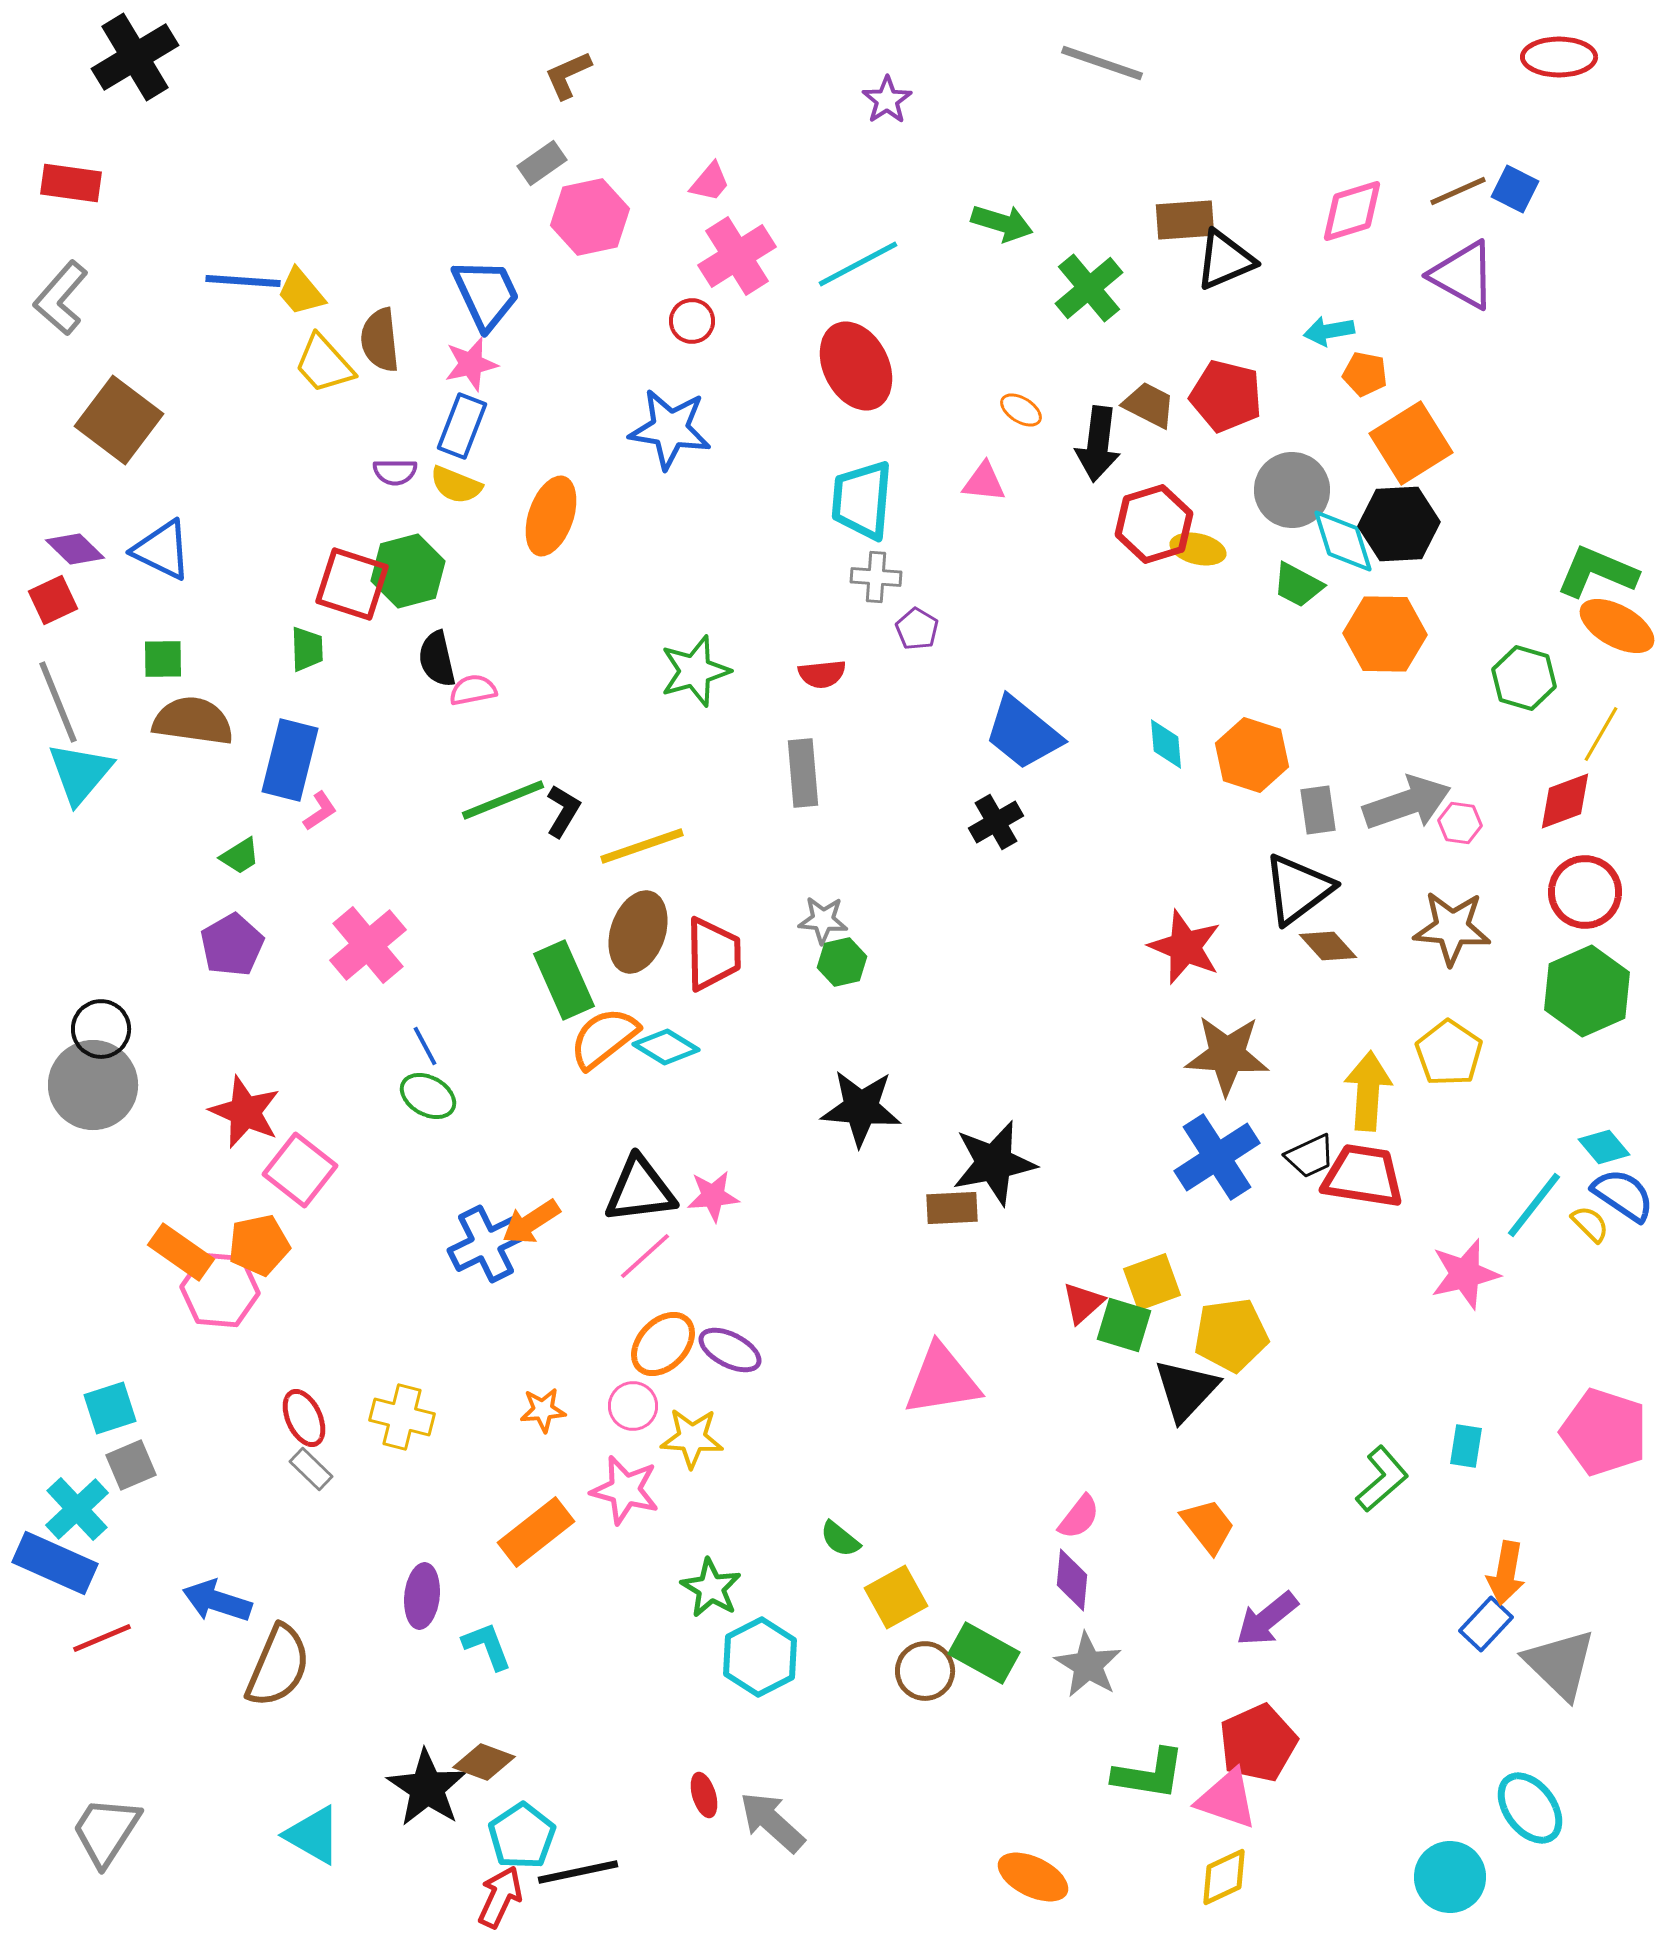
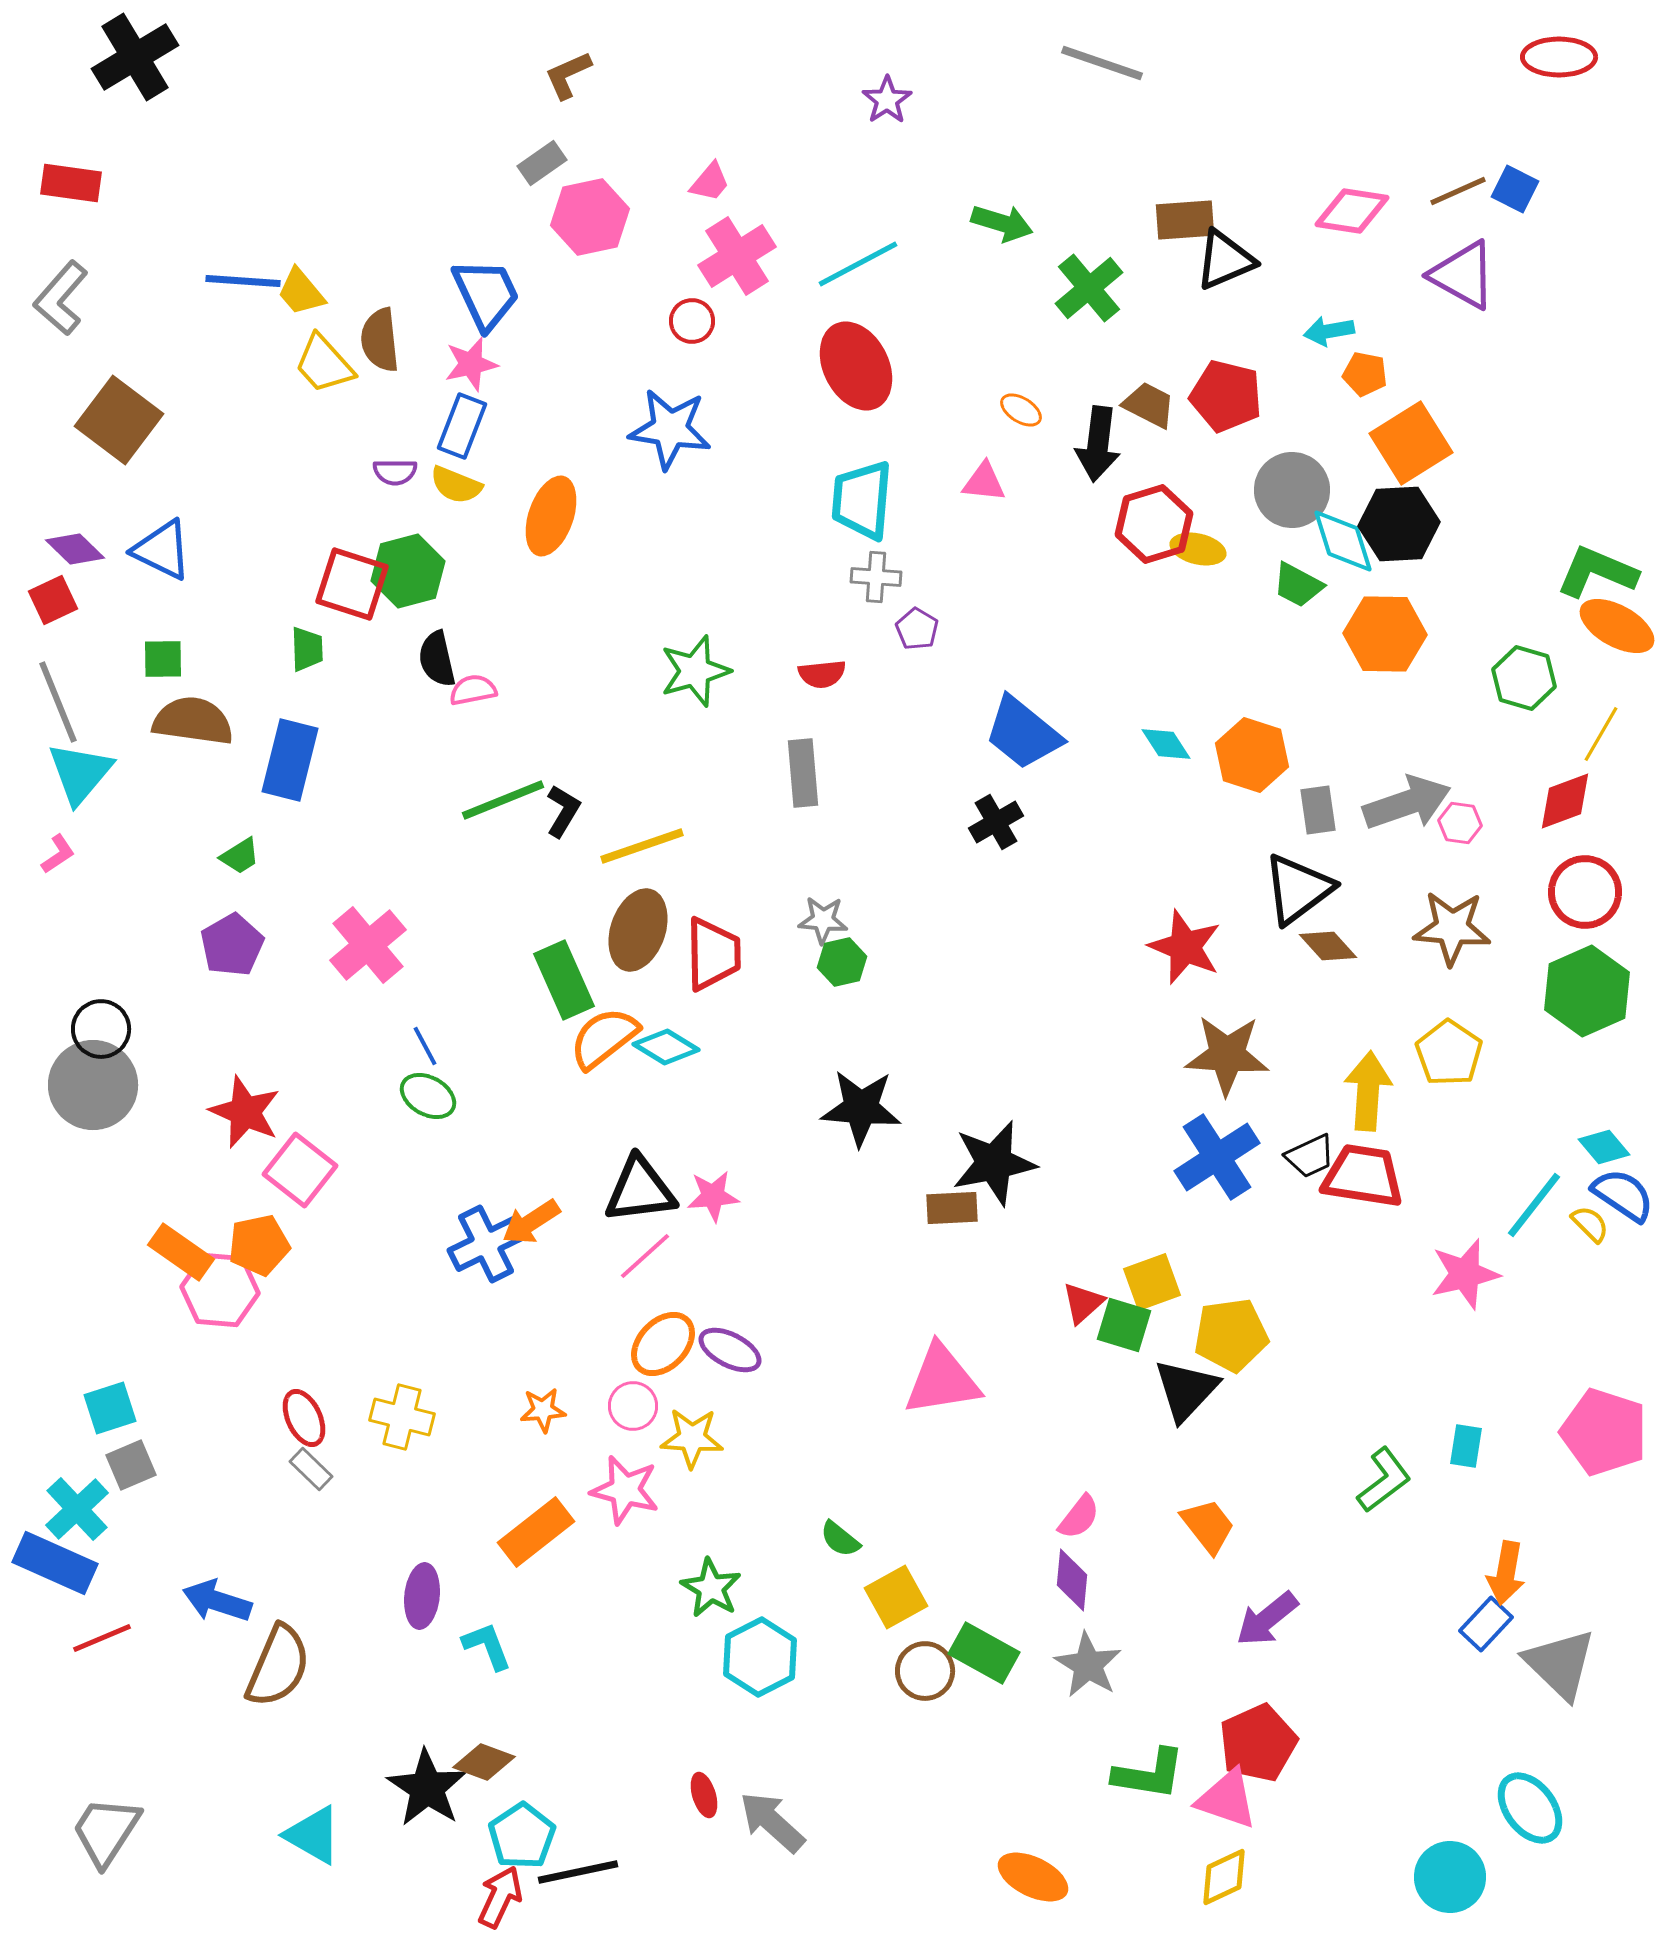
pink diamond at (1352, 211): rotated 26 degrees clockwise
cyan diamond at (1166, 744): rotated 28 degrees counterclockwise
pink L-shape at (320, 811): moved 262 px left, 43 px down
brown ellipse at (638, 932): moved 2 px up
green L-shape at (1382, 1479): moved 2 px right, 1 px down; rotated 4 degrees clockwise
